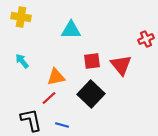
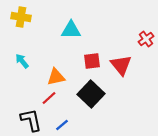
red cross: rotated 14 degrees counterclockwise
blue line: rotated 56 degrees counterclockwise
